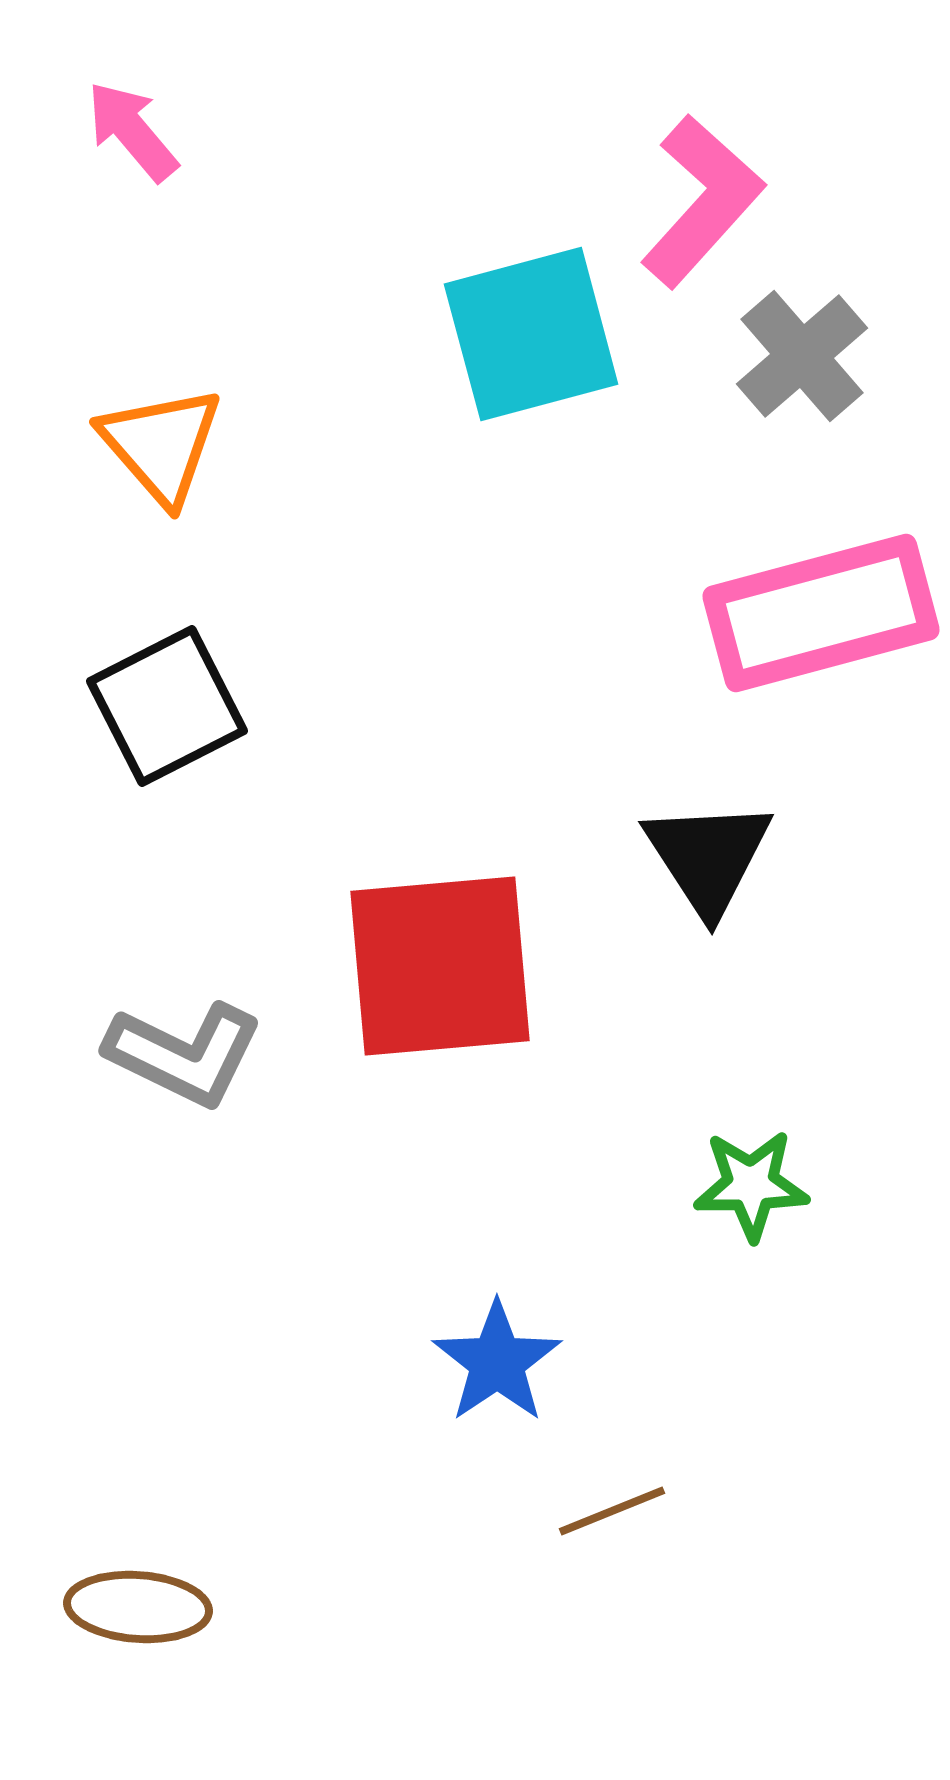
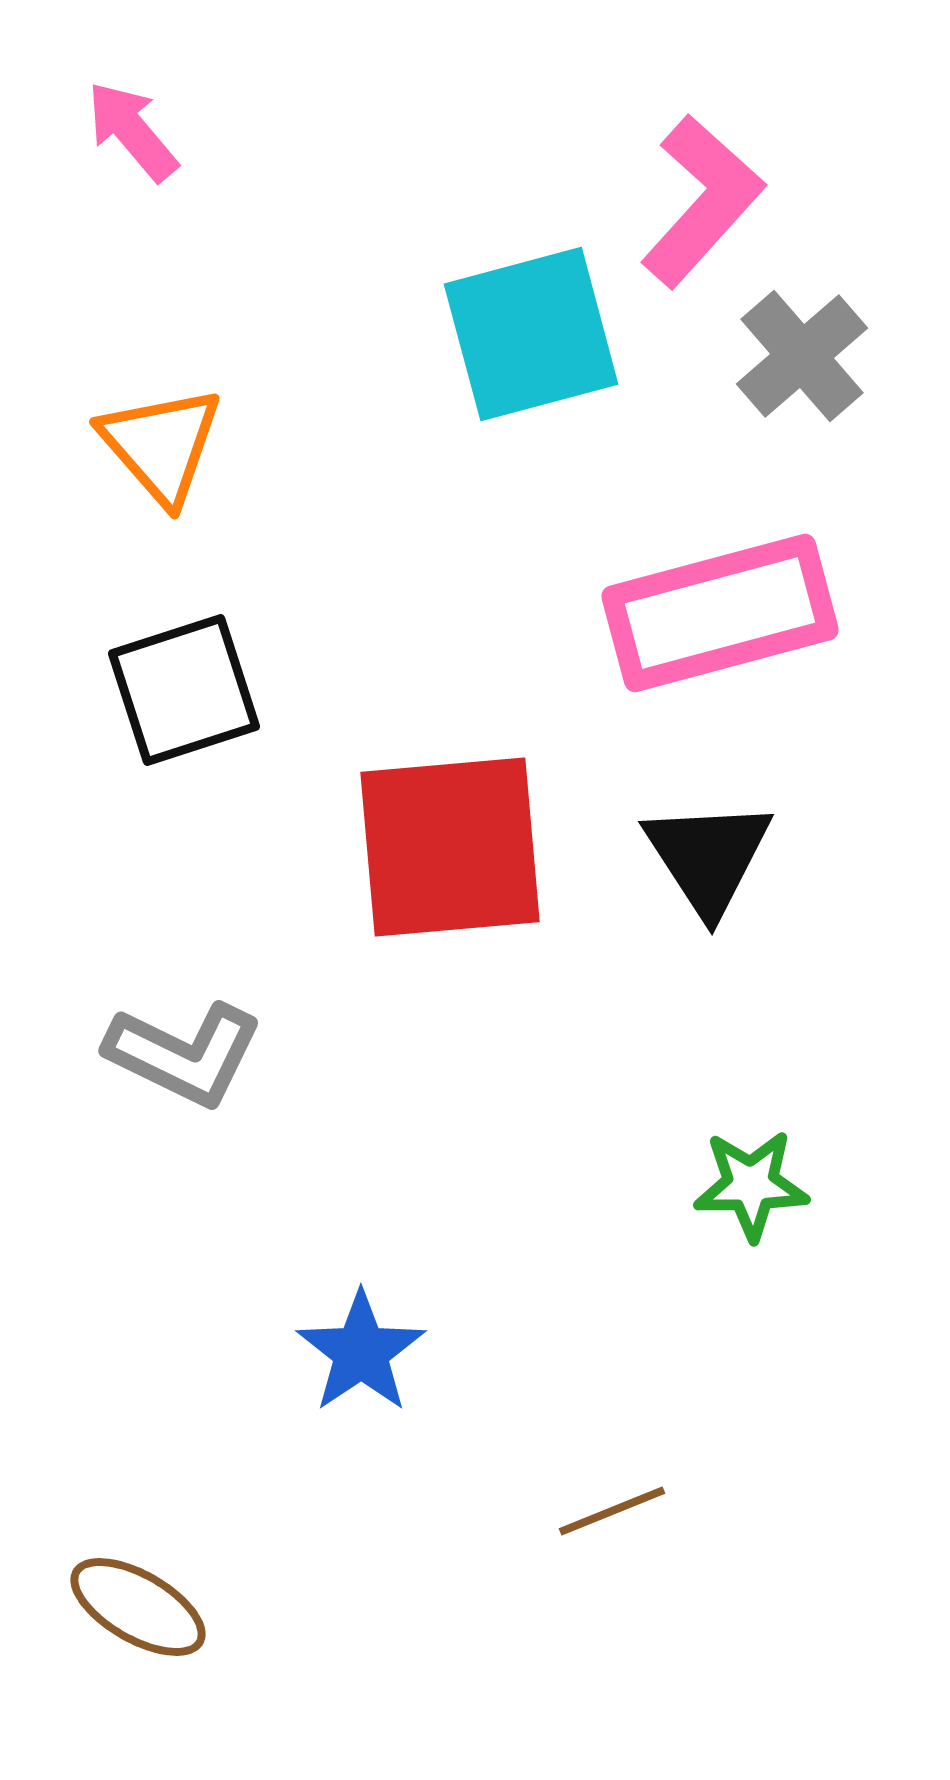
pink rectangle: moved 101 px left
black square: moved 17 px right, 16 px up; rotated 9 degrees clockwise
red square: moved 10 px right, 119 px up
blue star: moved 136 px left, 10 px up
brown ellipse: rotated 26 degrees clockwise
